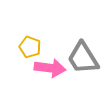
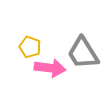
gray trapezoid: moved 5 px up
